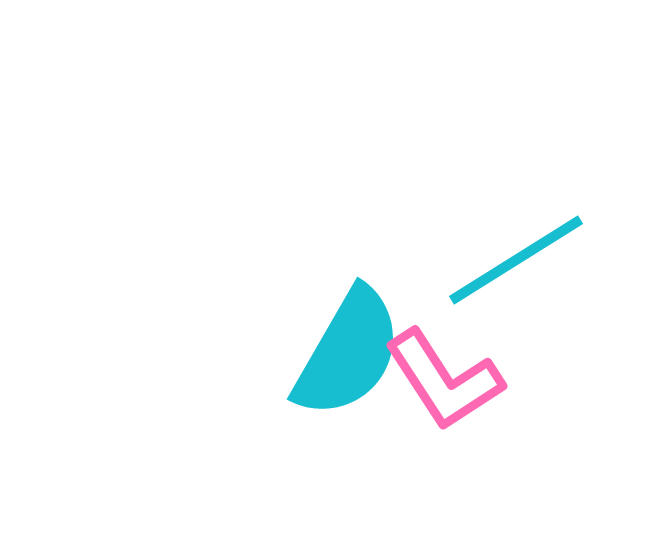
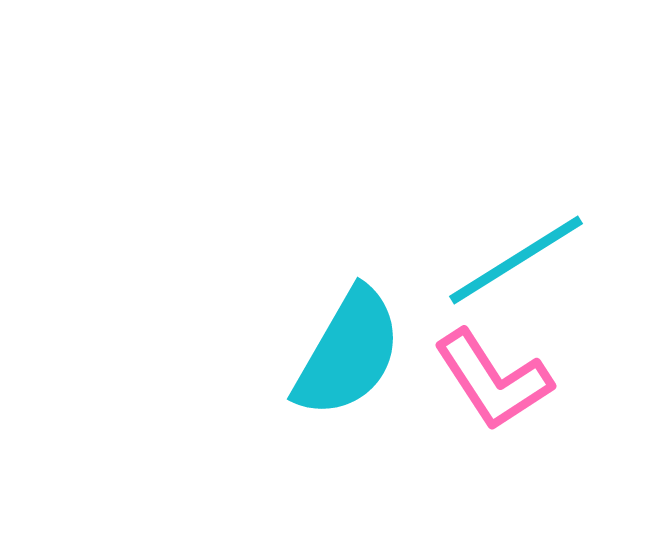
pink L-shape: moved 49 px right
